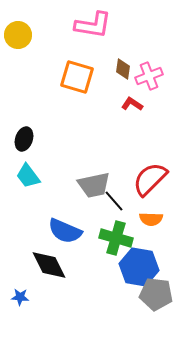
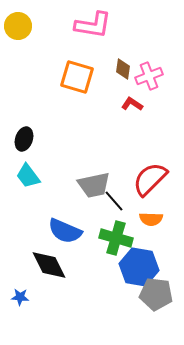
yellow circle: moved 9 px up
